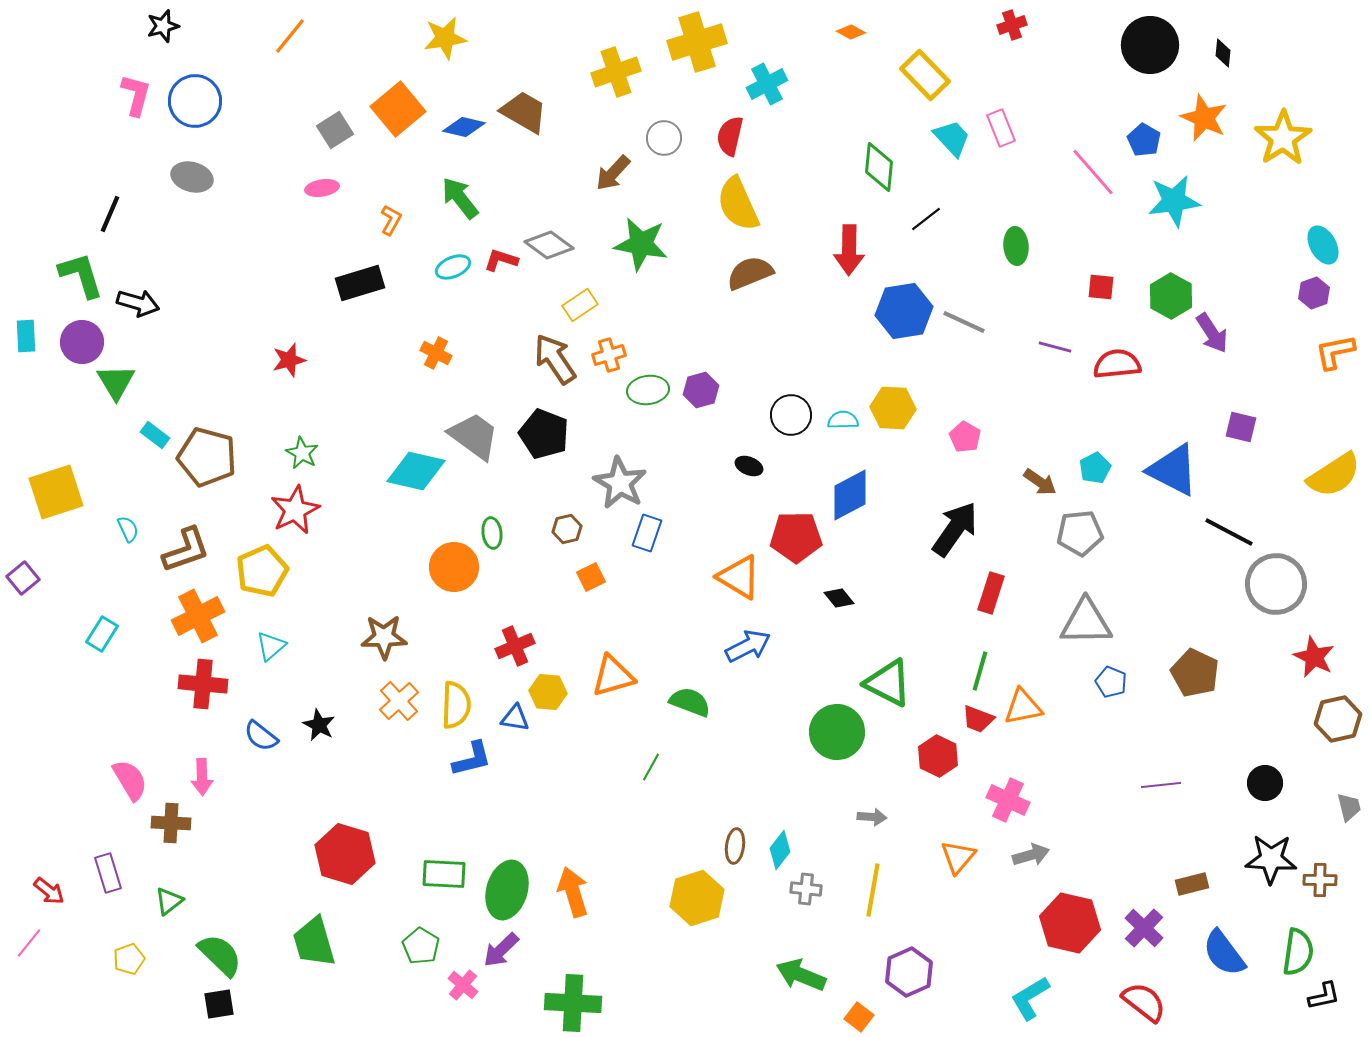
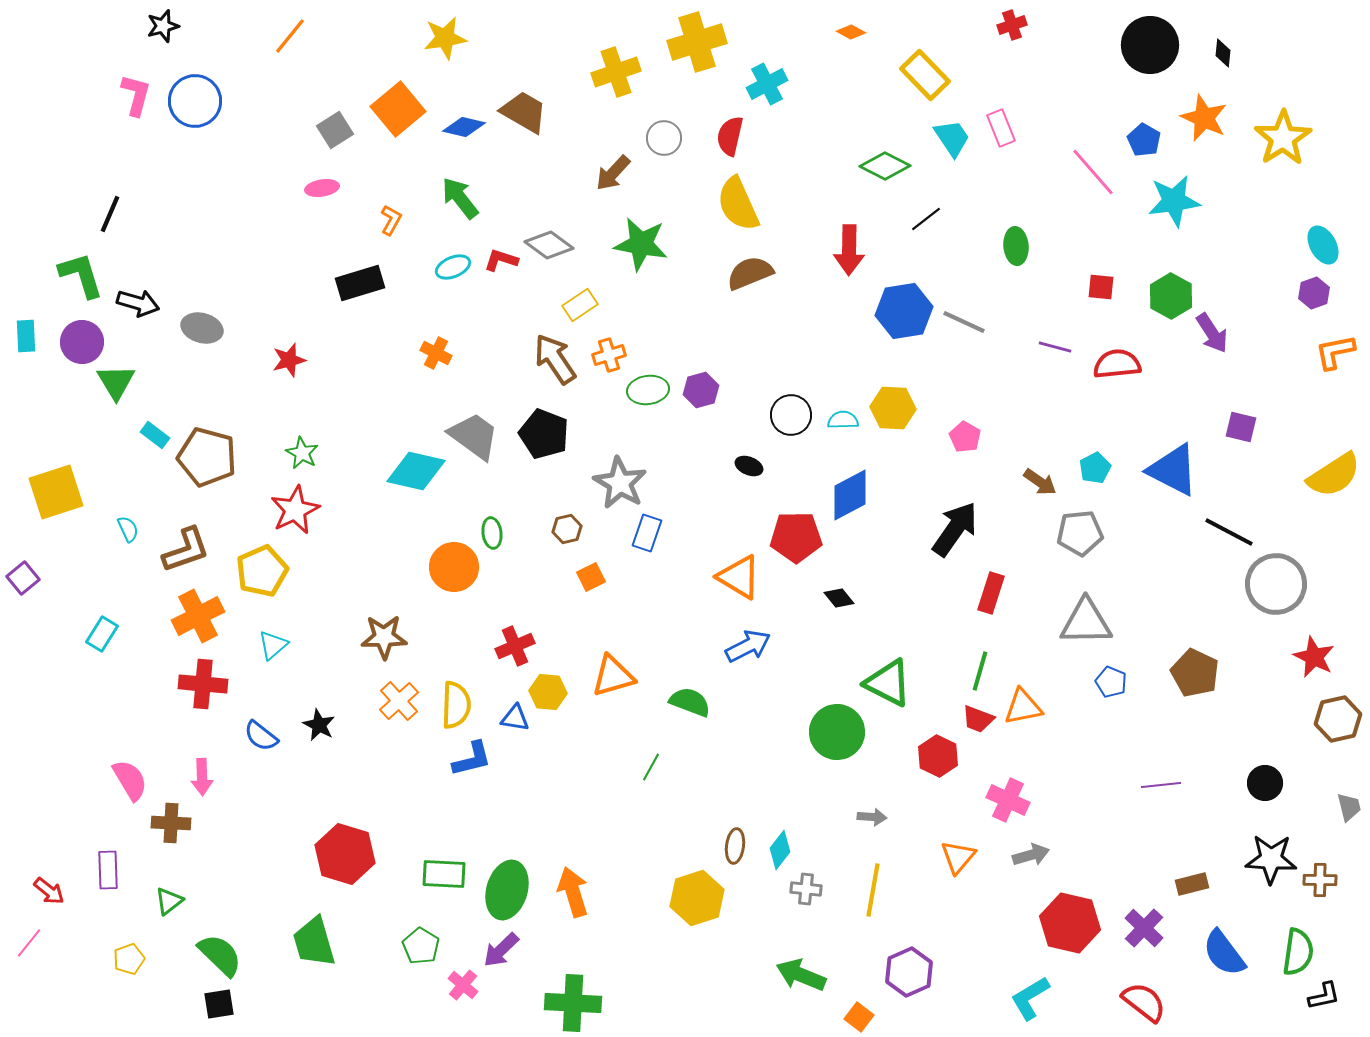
cyan trapezoid at (952, 138): rotated 9 degrees clockwise
green diamond at (879, 167): moved 6 px right, 1 px up; rotated 69 degrees counterclockwise
gray ellipse at (192, 177): moved 10 px right, 151 px down
cyan triangle at (271, 646): moved 2 px right, 1 px up
purple rectangle at (108, 873): moved 3 px up; rotated 15 degrees clockwise
